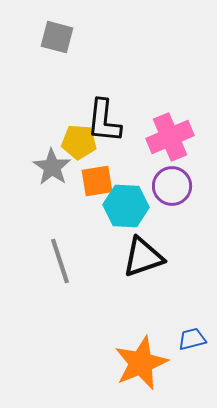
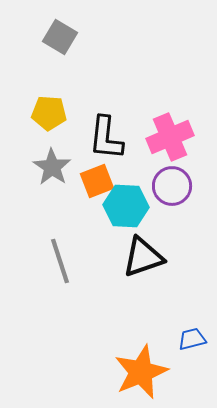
gray square: moved 3 px right; rotated 16 degrees clockwise
black L-shape: moved 2 px right, 17 px down
yellow pentagon: moved 30 px left, 29 px up
orange square: rotated 12 degrees counterclockwise
orange star: moved 9 px down
